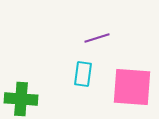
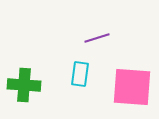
cyan rectangle: moved 3 px left
green cross: moved 3 px right, 14 px up
